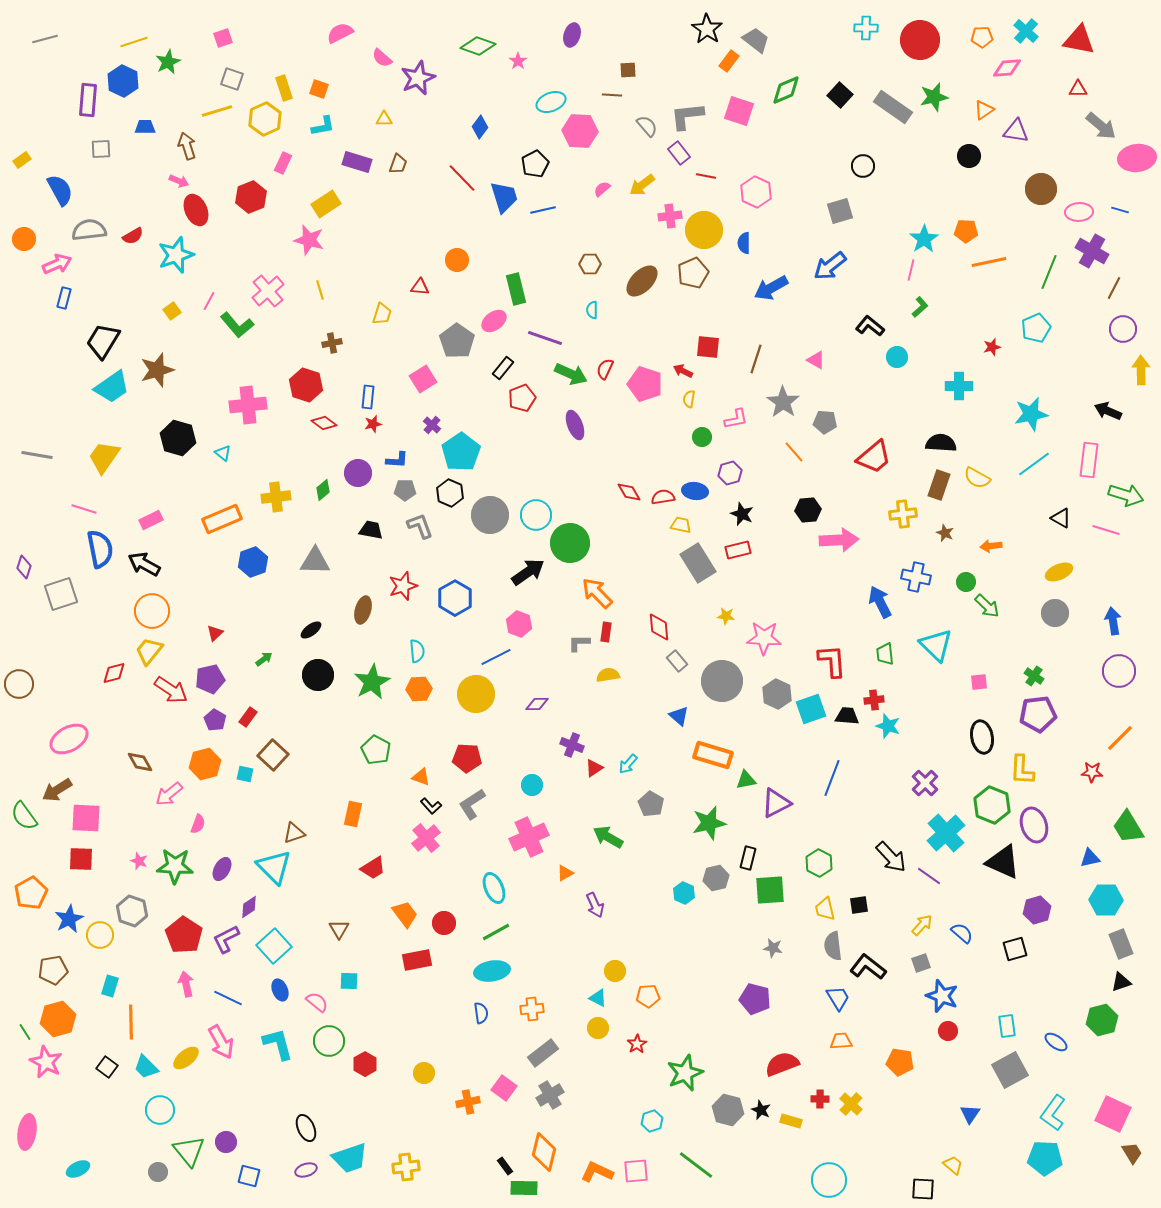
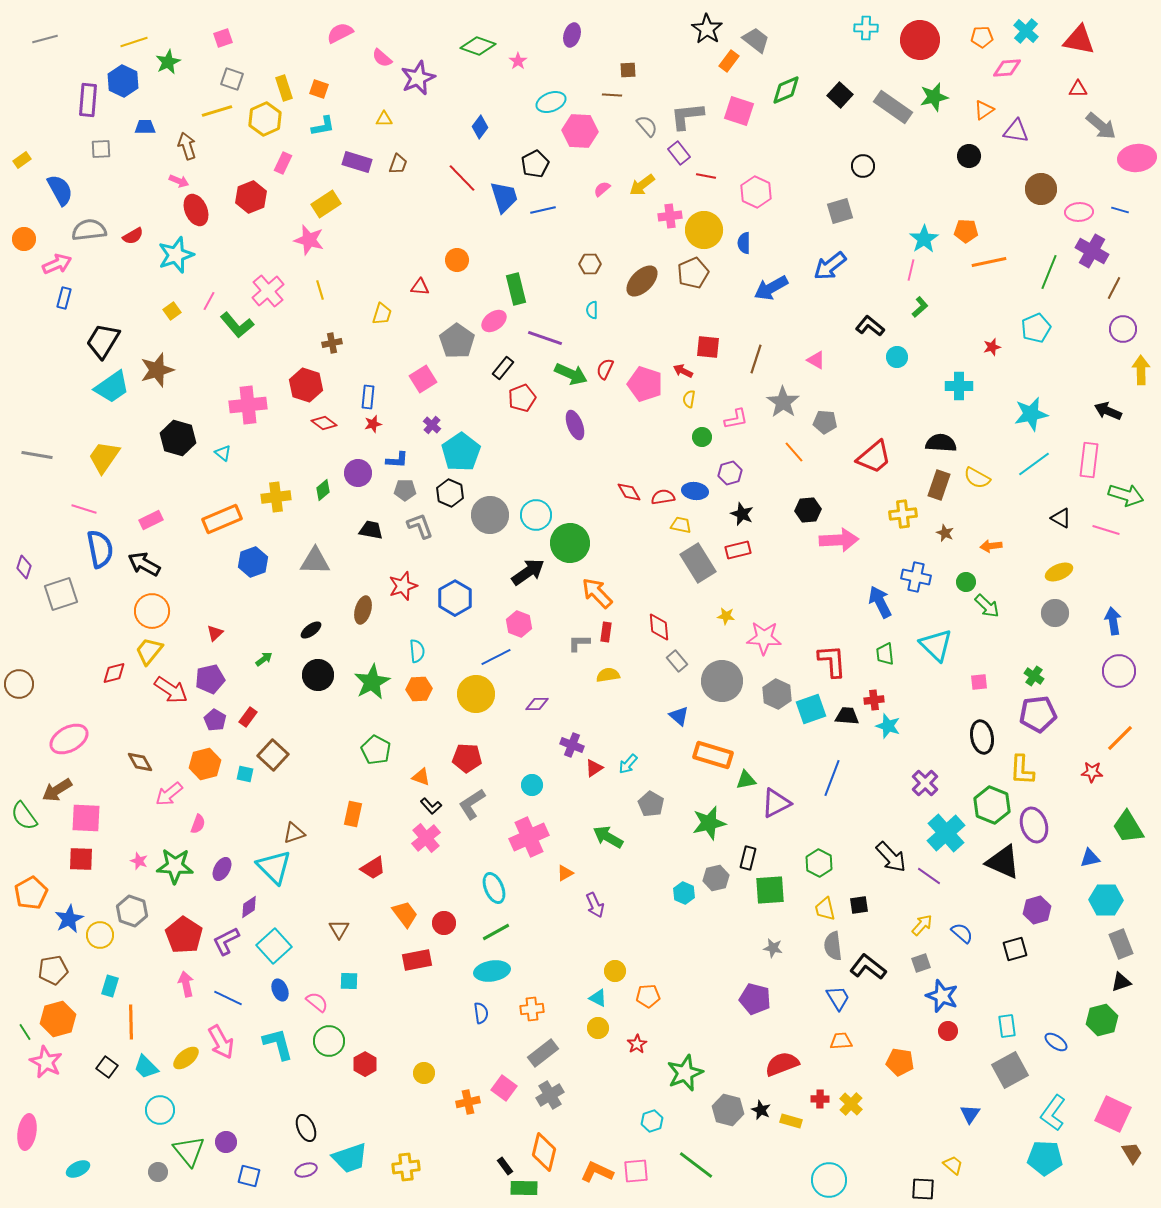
purple L-shape at (226, 939): moved 2 px down
